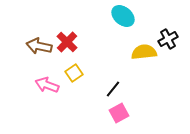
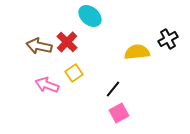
cyan ellipse: moved 33 px left
yellow semicircle: moved 7 px left
